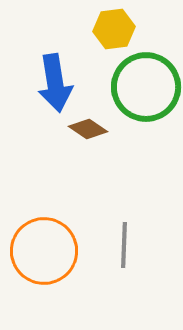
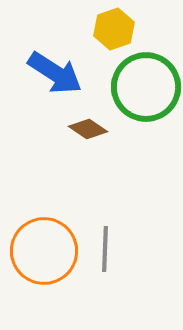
yellow hexagon: rotated 12 degrees counterclockwise
blue arrow: moved 10 px up; rotated 48 degrees counterclockwise
gray line: moved 19 px left, 4 px down
